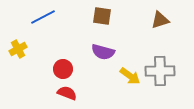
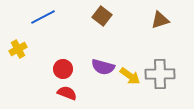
brown square: rotated 30 degrees clockwise
purple semicircle: moved 15 px down
gray cross: moved 3 px down
